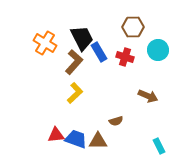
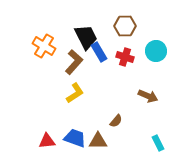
brown hexagon: moved 8 px left, 1 px up
black trapezoid: moved 4 px right, 1 px up
orange cross: moved 1 px left, 3 px down
cyan circle: moved 2 px left, 1 px down
yellow L-shape: rotated 10 degrees clockwise
brown semicircle: rotated 32 degrees counterclockwise
red triangle: moved 9 px left, 6 px down
blue trapezoid: moved 1 px left, 1 px up
cyan rectangle: moved 1 px left, 3 px up
